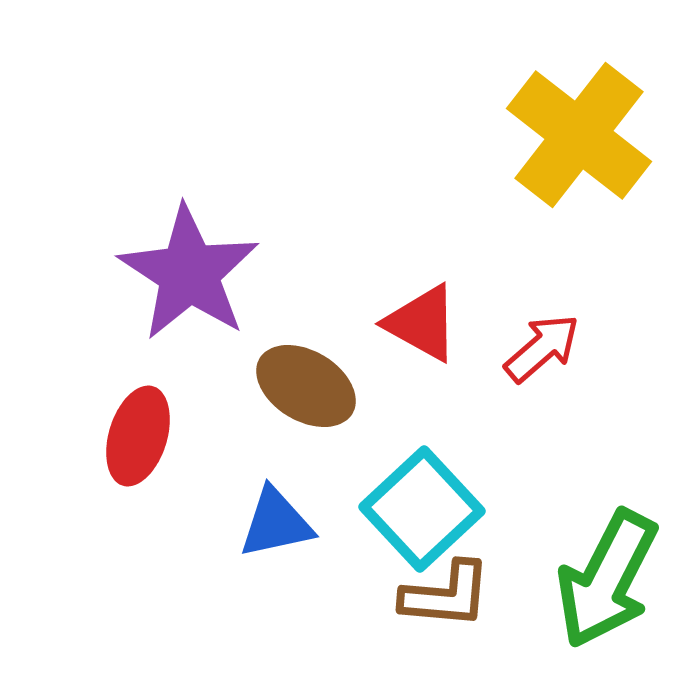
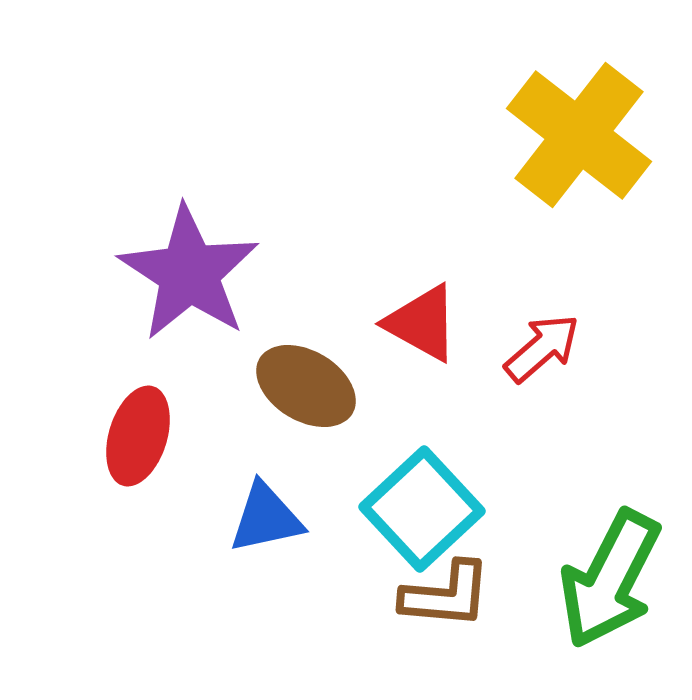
blue triangle: moved 10 px left, 5 px up
green arrow: moved 3 px right
